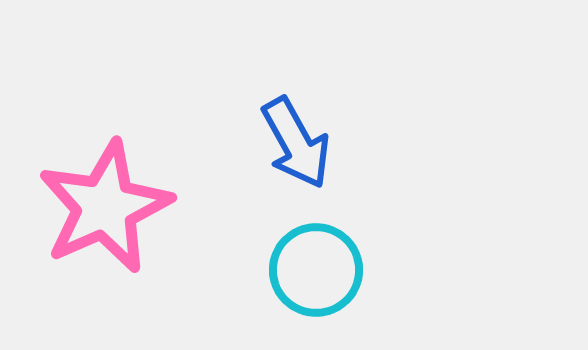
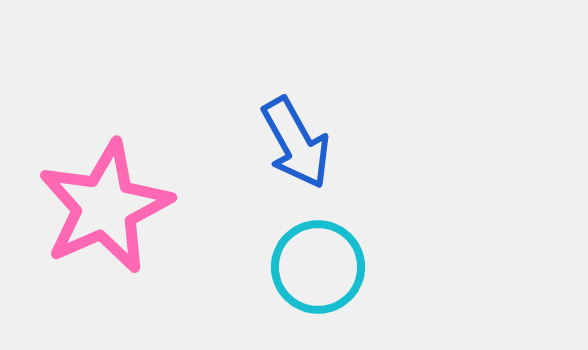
cyan circle: moved 2 px right, 3 px up
